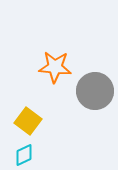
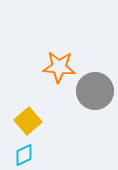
orange star: moved 4 px right
yellow square: rotated 12 degrees clockwise
